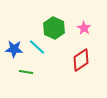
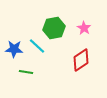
green hexagon: rotated 25 degrees clockwise
cyan line: moved 1 px up
